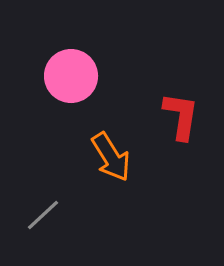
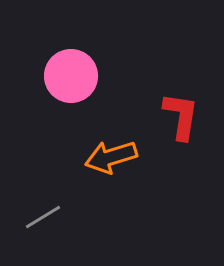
orange arrow: rotated 105 degrees clockwise
gray line: moved 2 px down; rotated 12 degrees clockwise
